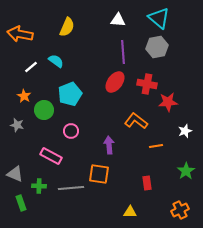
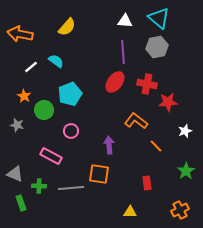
white triangle: moved 7 px right, 1 px down
yellow semicircle: rotated 18 degrees clockwise
orange line: rotated 56 degrees clockwise
